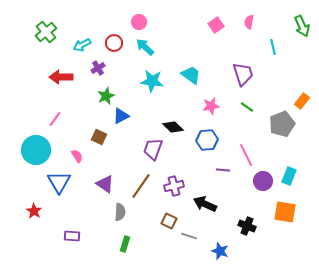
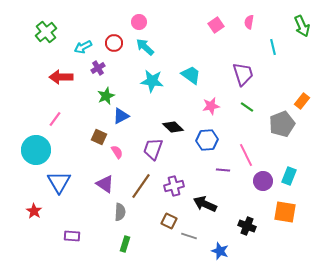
cyan arrow at (82, 45): moved 1 px right, 2 px down
pink semicircle at (77, 156): moved 40 px right, 4 px up
